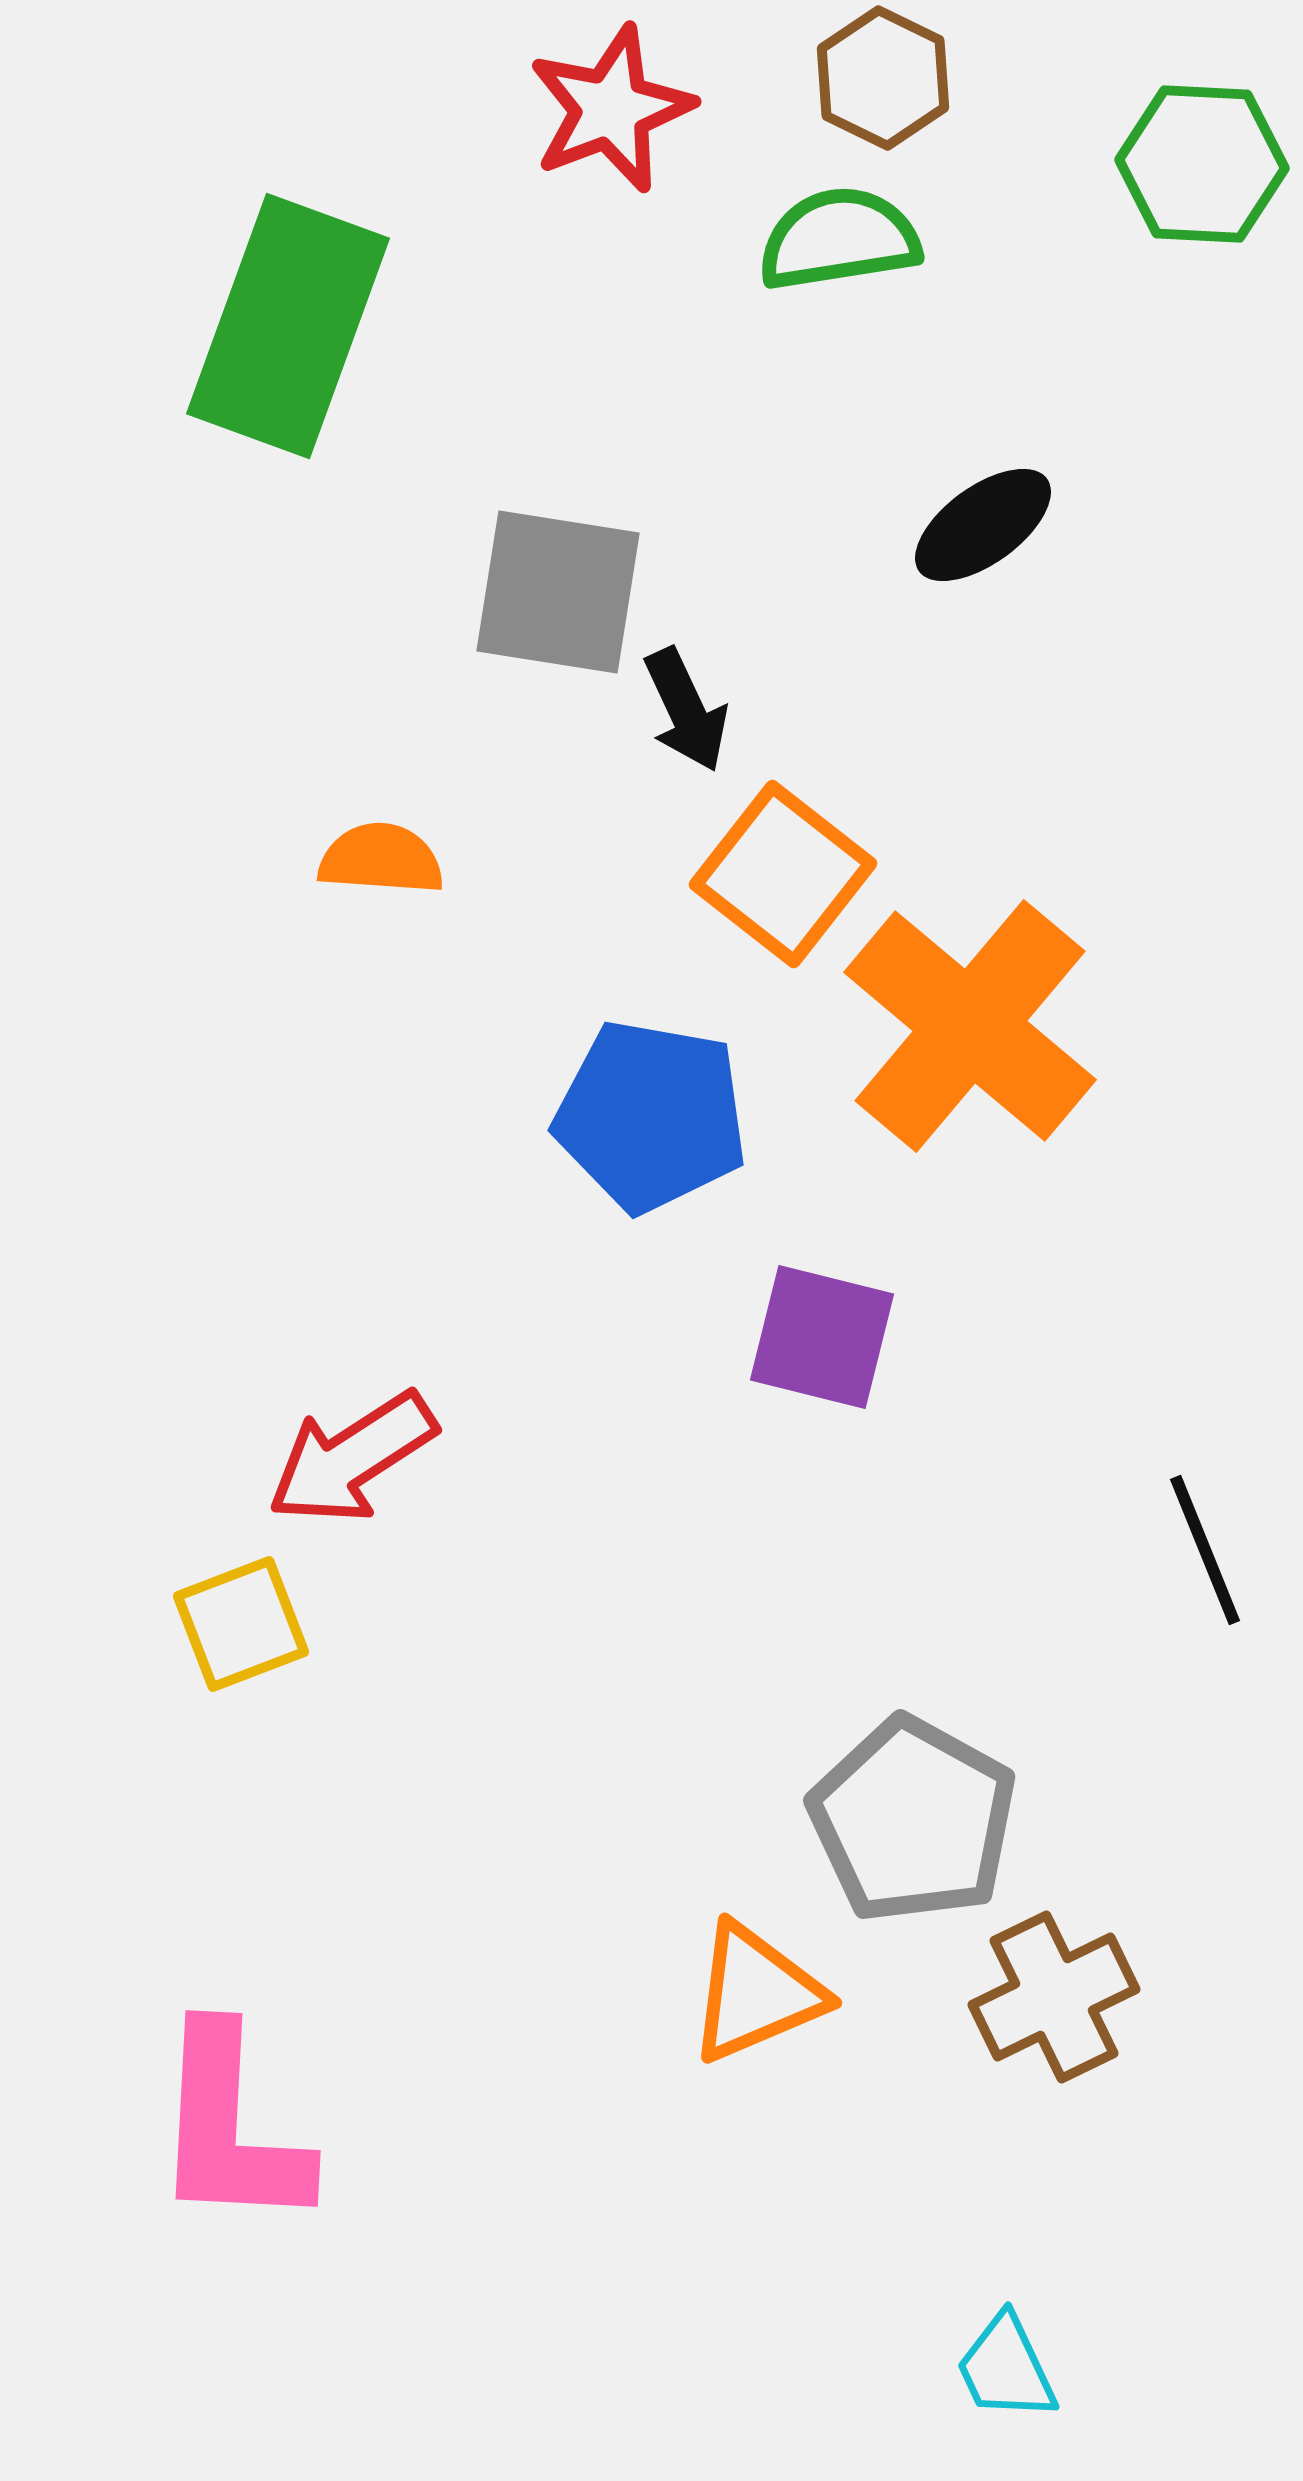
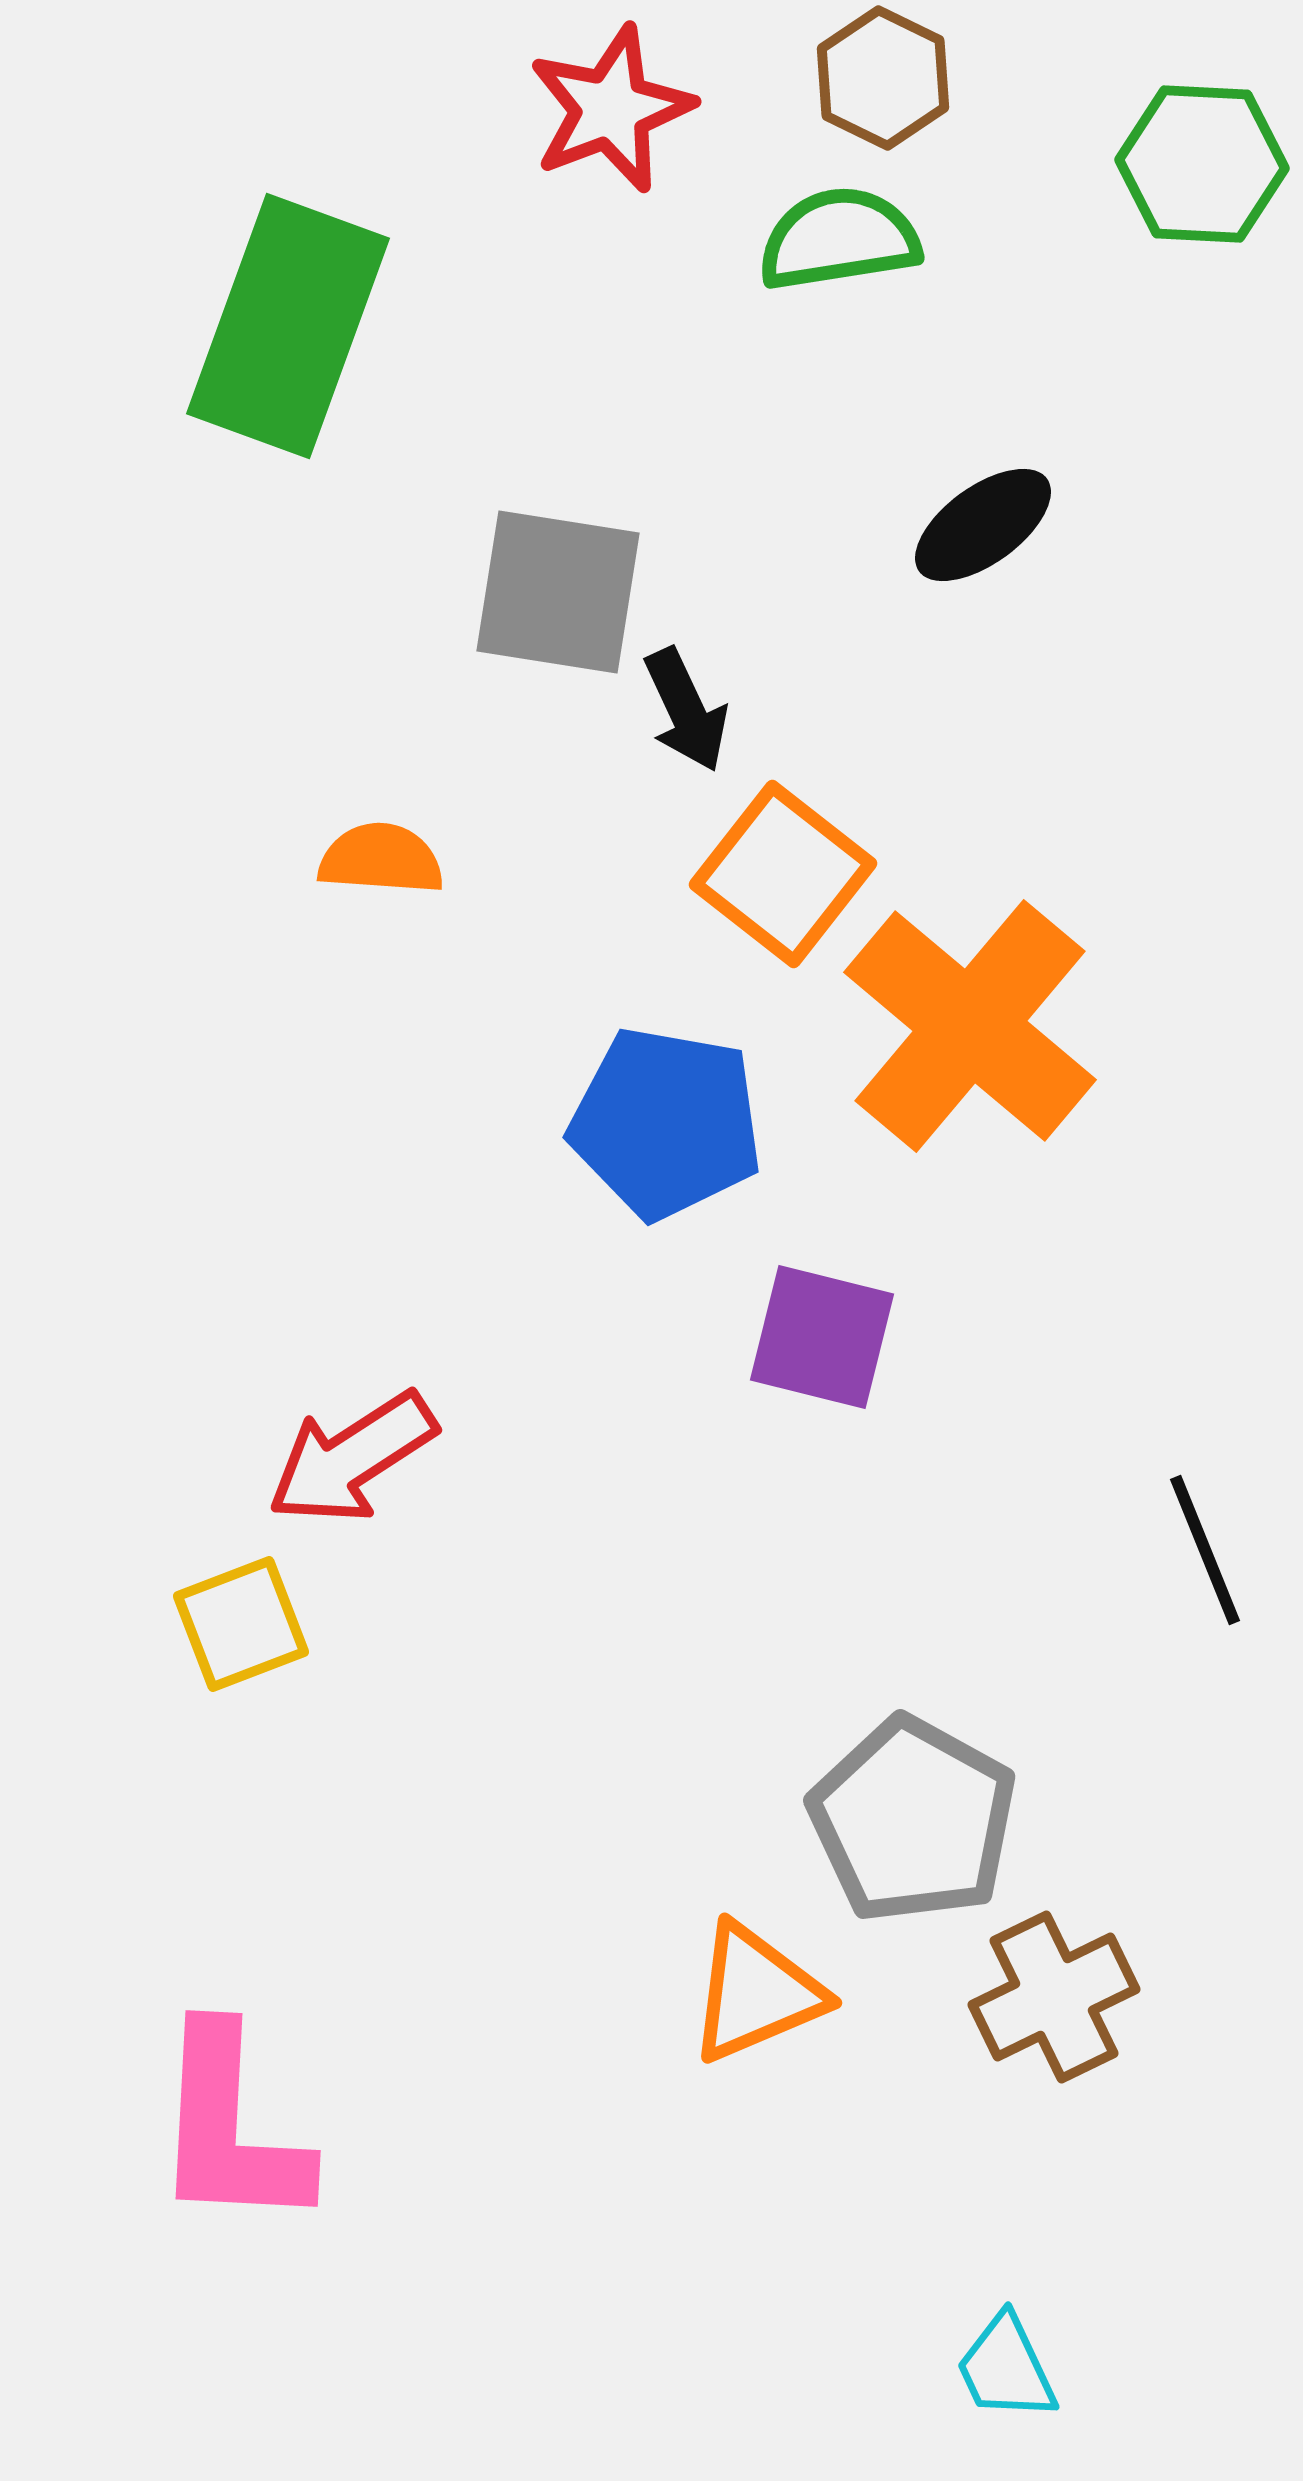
blue pentagon: moved 15 px right, 7 px down
